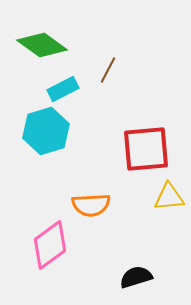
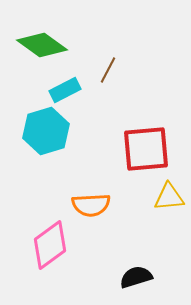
cyan rectangle: moved 2 px right, 1 px down
